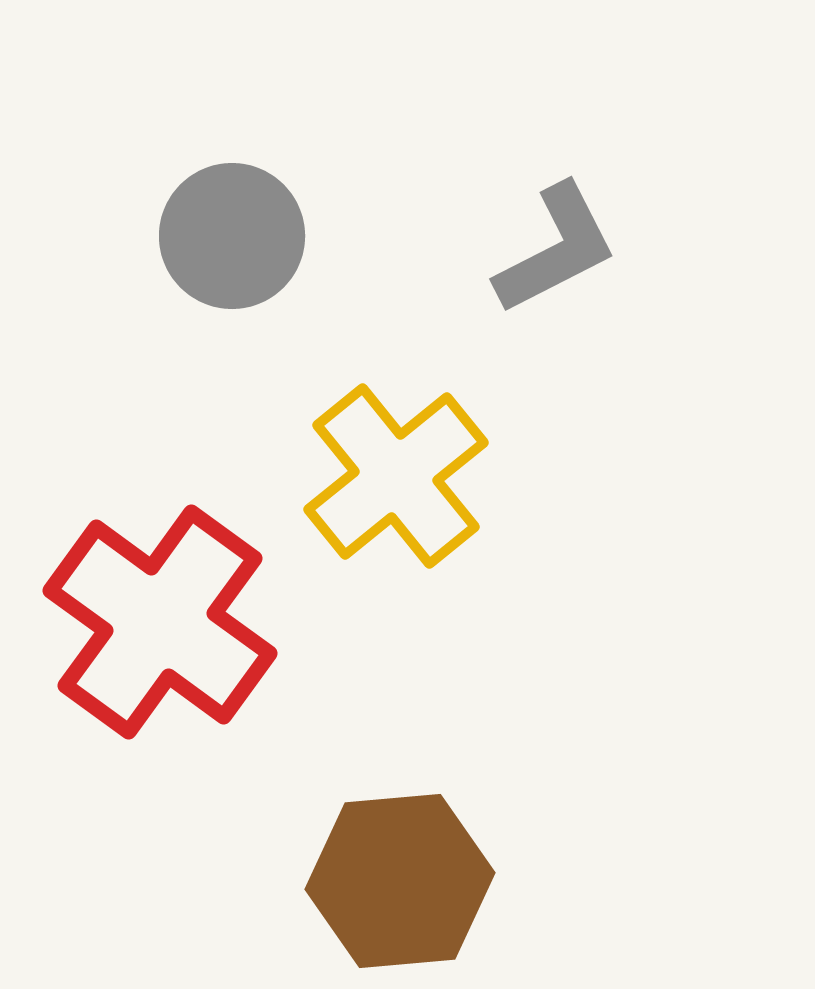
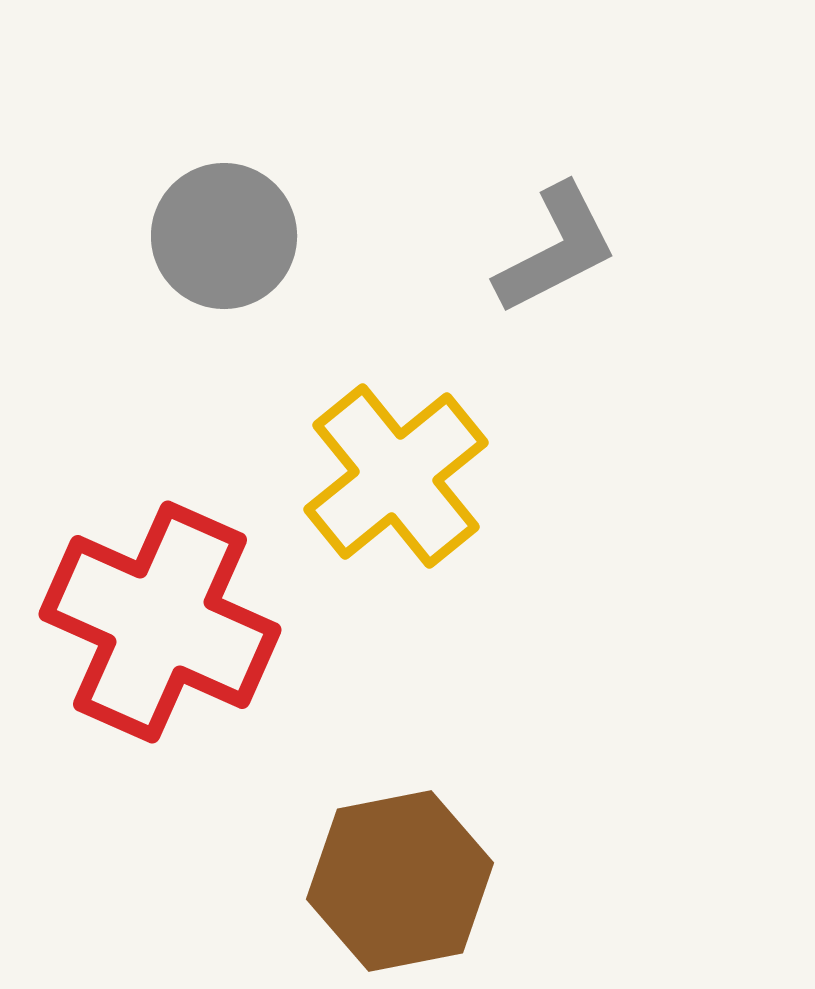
gray circle: moved 8 px left
red cross: rotated 12 degrees counterclockwise
brown hexagon: rotated 6 degrees counterclockwise
